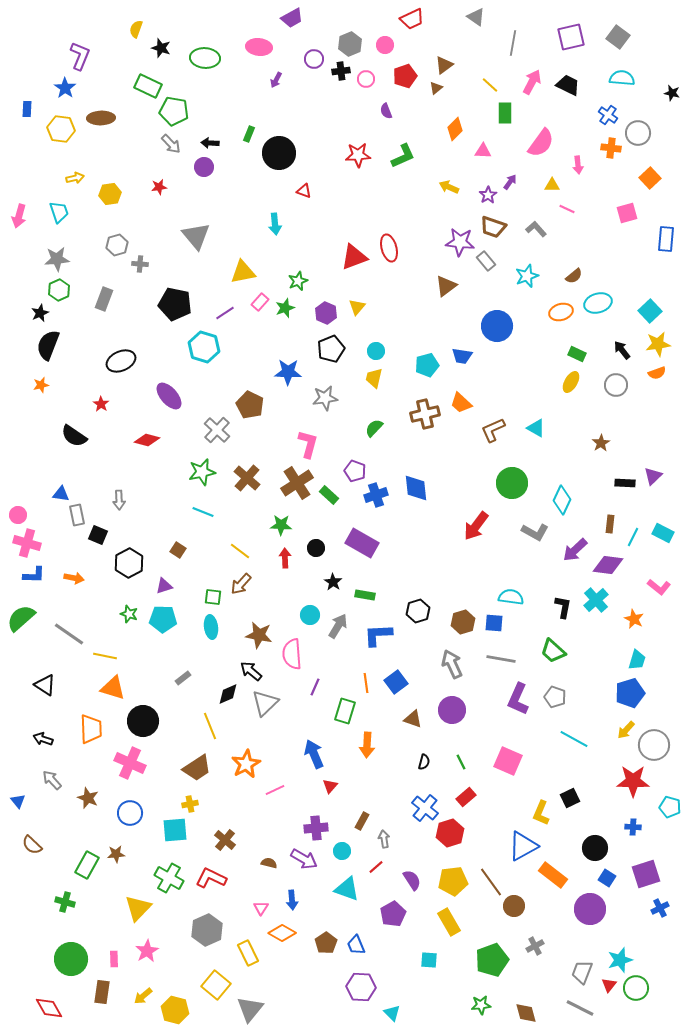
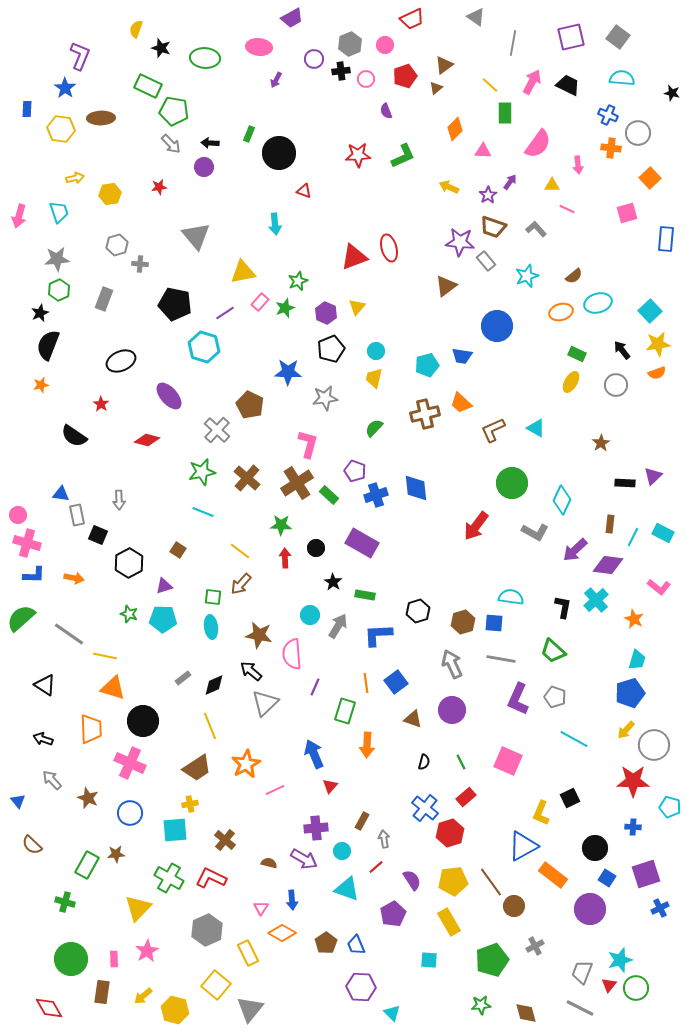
blue cross at (608, 115): rotated 12 degrees counterclockwise
pink semicircle at (541, 143): moved 3 px left, 1 px down
black diamond at (228, 694): moved 14 px left, 9 px up
